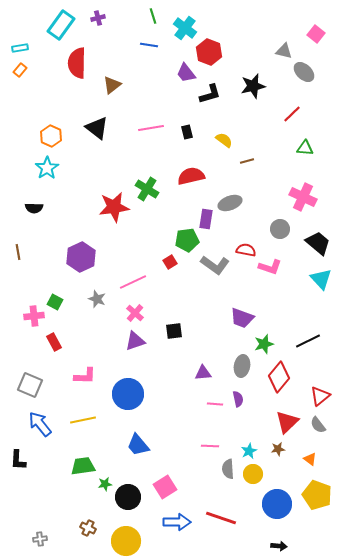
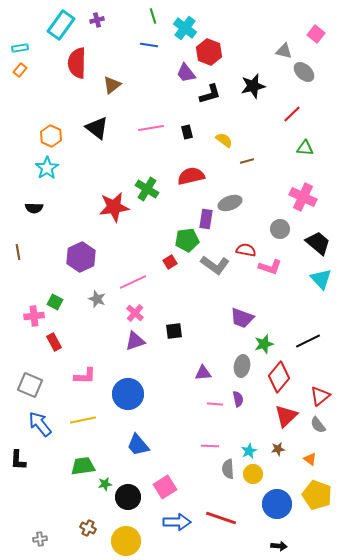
purple cross at (98, 18): moved 1 px left, 2 px down
red triangle at (287, 422): moved 1 px left, 6 px up
